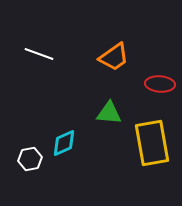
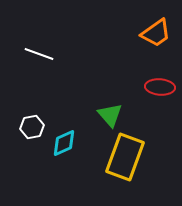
orange trapezoid: moved 42 px right, 24 px up
red ellipse: moved 3 px down
green triangle: moved 1 px right, 2 px down; rotated 44 degrees clockwise
yellow rectangle: moved 27 px left, 14 px down; rotated 30 degrees clockwise
white hexagon: moved 2 px right, 32 px up
